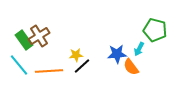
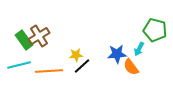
cyan line: rotated 65 degrees counterclockwise
